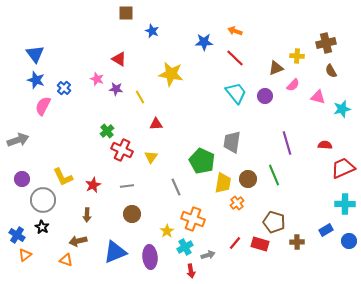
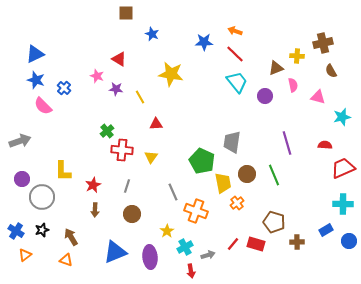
blue star at (152, 31): moved 3 px down
brown cross at (326, 43): moved 3 px left
blue triangle at (35, 54): rotated 42 degrees clockwise
red line at (235, 58): moved 4 px up
pink star at (97, 79): moved 3 px up
pink semicircle at (293, 85): rotated 56 degrees counterclockwise
cyan trapezoid at (236, 93): moved 1 px right, 11 px up
pink semicircle at (43, 106): rotated 72 degrees counterclockwise
cyan star at (342, 109): moved 8 px down
gray arrow at (18, 140): moved 2 px right, 1 px down
red cross at (122, 150): rotated 20 degrees counterclockwise
yellow L-shape at (63, 177): moved 6 px up; rotated 25 degrees clockwise
brown circle at (248, 179): moved 1 px left, 5 px up
yellow trapezoid at (223, 183): rotated 20 degrees counterclockwise
gray line at (127, 186): rotated 64 degrees counterclockwise
gray line at (176, 187): moved 3 px left, 5 px down
gray circle at (43, 200): moved 1 px left, 3 px up
cyan cross at (345, 204): moved 2 px left
brown arrow at (87, 215): moved 8 px right, 5 px up
orange cross at (193, 219): moved 3 px right, 8 px up
black star at (42, 227): moved 3 px down; rotated 24 degrees clockwise
blue cross at (17, 235): moved 1 px left, 4 px up
brown arrow at (78, 241): moved 7 px left, 4 px up; rotated 72 degrees clockwise
red line at (235, 243): moved 2 px left, 1 px down
red rectangle at (260, 244): moved 4 px left
